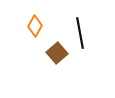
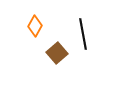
black line: moved 3 px right, 1 px down
